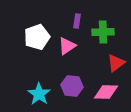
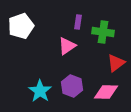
purple rectangle: moved 1 px right, 1 px down
green cross: rotated 10 degrees clockwise
white pentagon: moved 16 px left, 11 px up
purple hexagon: rotated 15 degrees clockwise
cyan star: moved 1 px right, 3 px up
